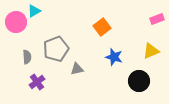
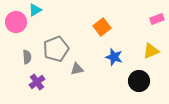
cyan triangle: moved 1 px right, 1 px up
